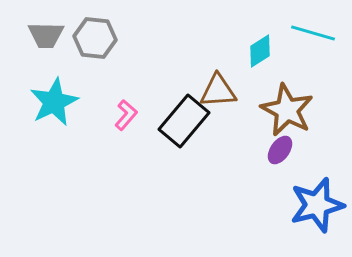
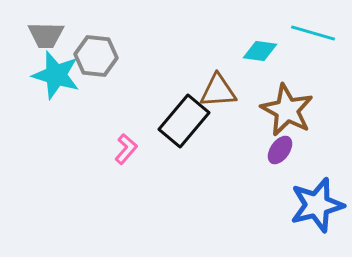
gray hexagon: moved 1 px right, 18 px down
cyan diamond: rotated 40 degrees clockwise
cyan star: moved 2 px right, 27 px up; rotated 30 degrees counterclockwise
pink L-shape: moved 34 px down
